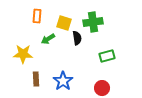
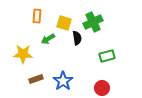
green cross: rotated 18 degrees counterclockwise
brown rectangle: rotated 72 degrees clockwise
